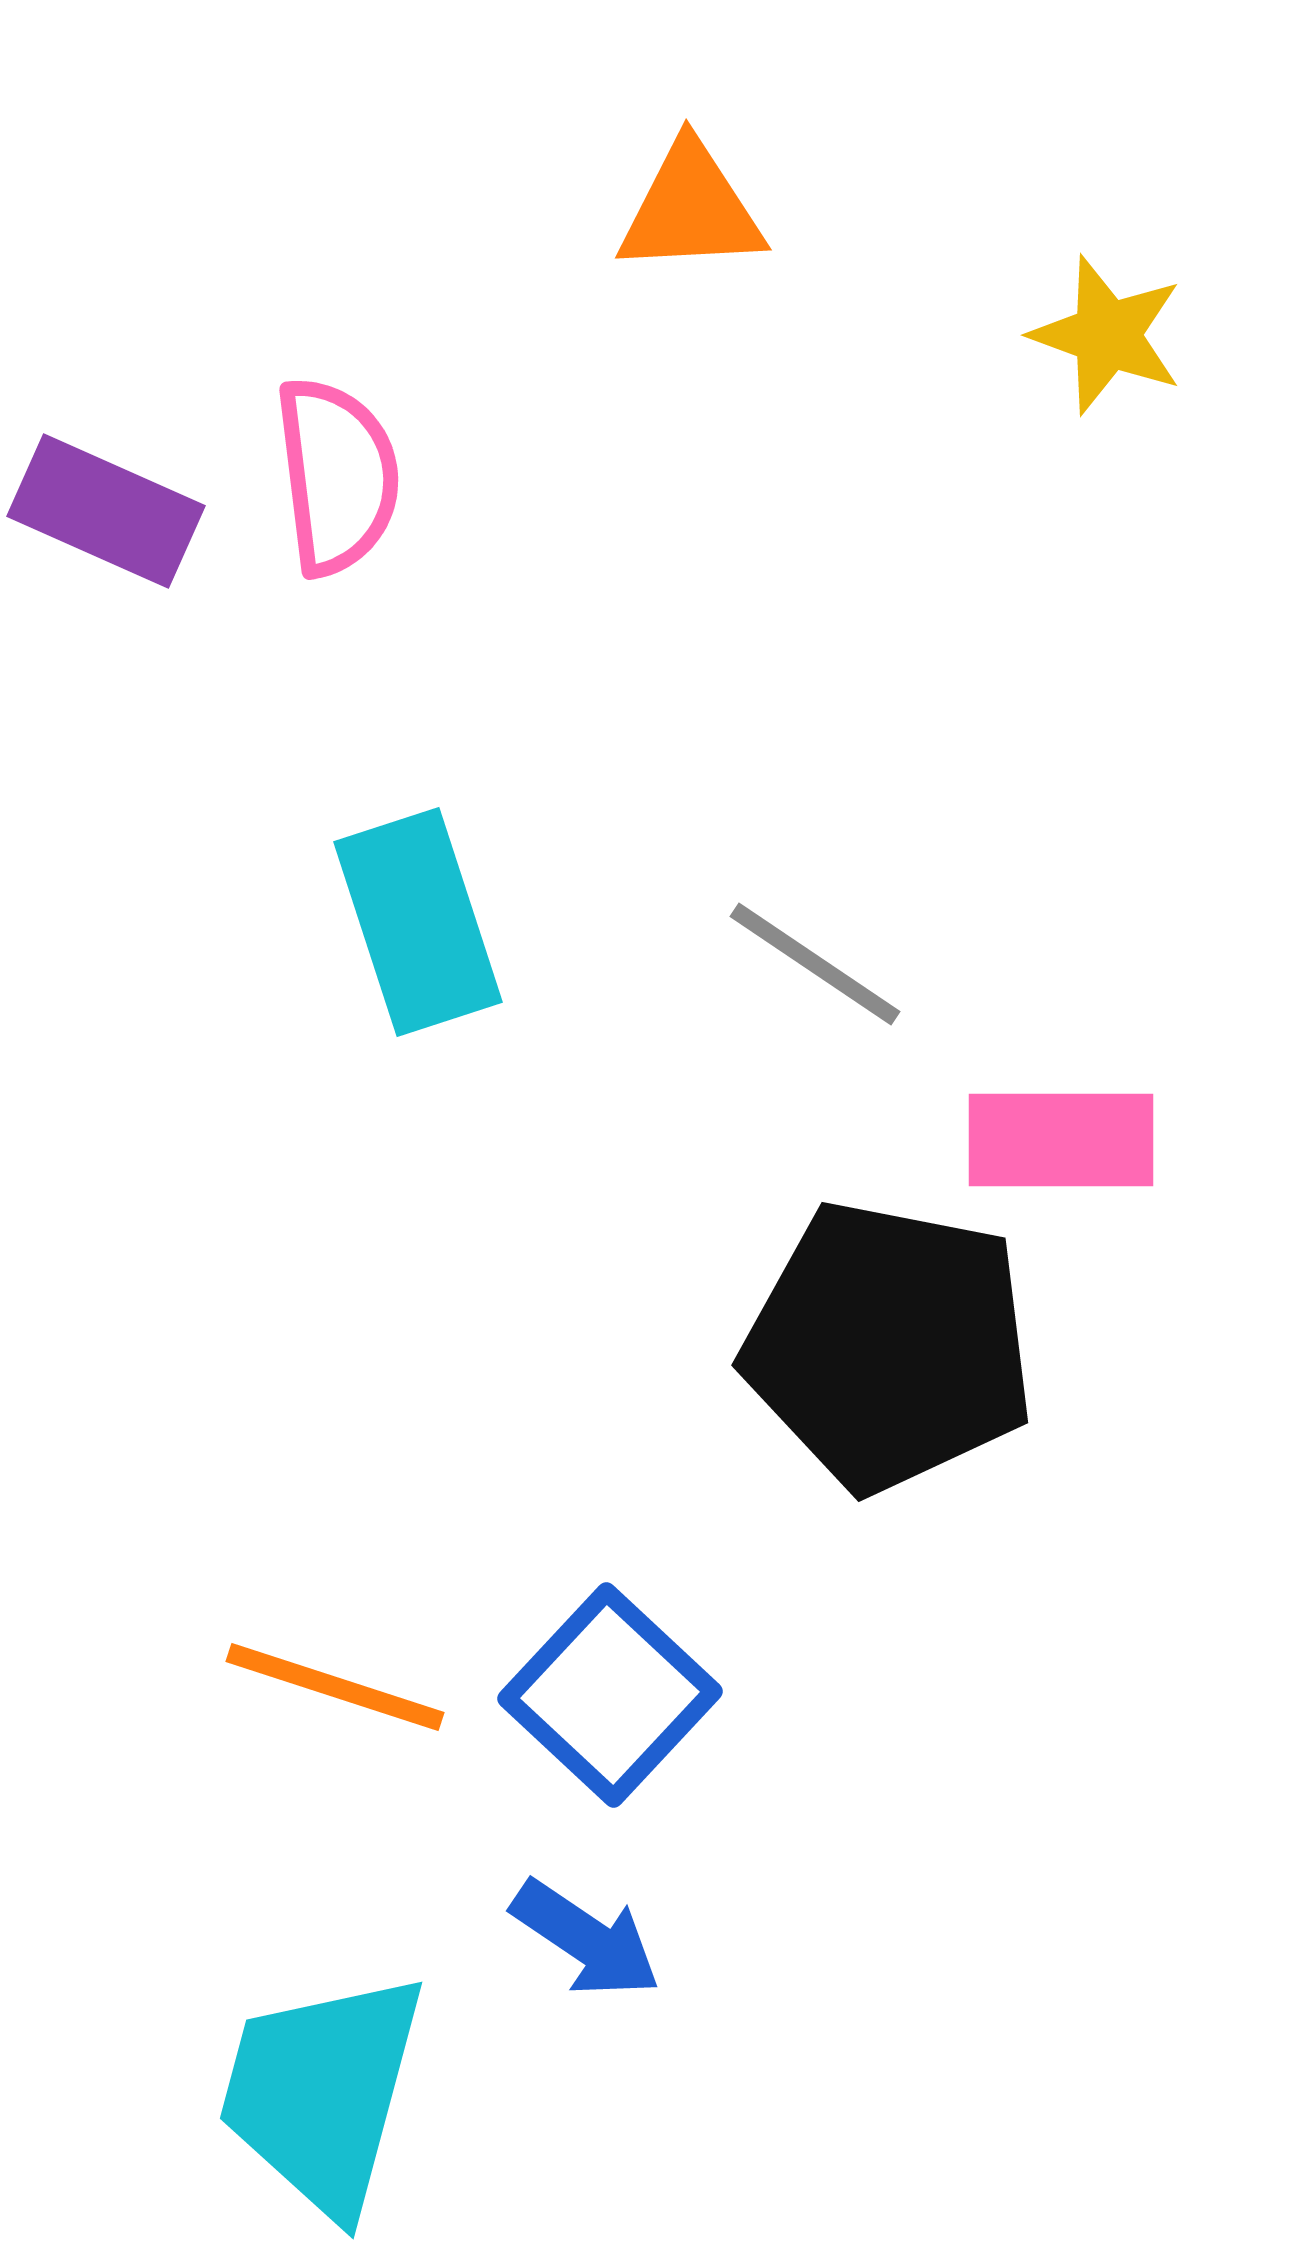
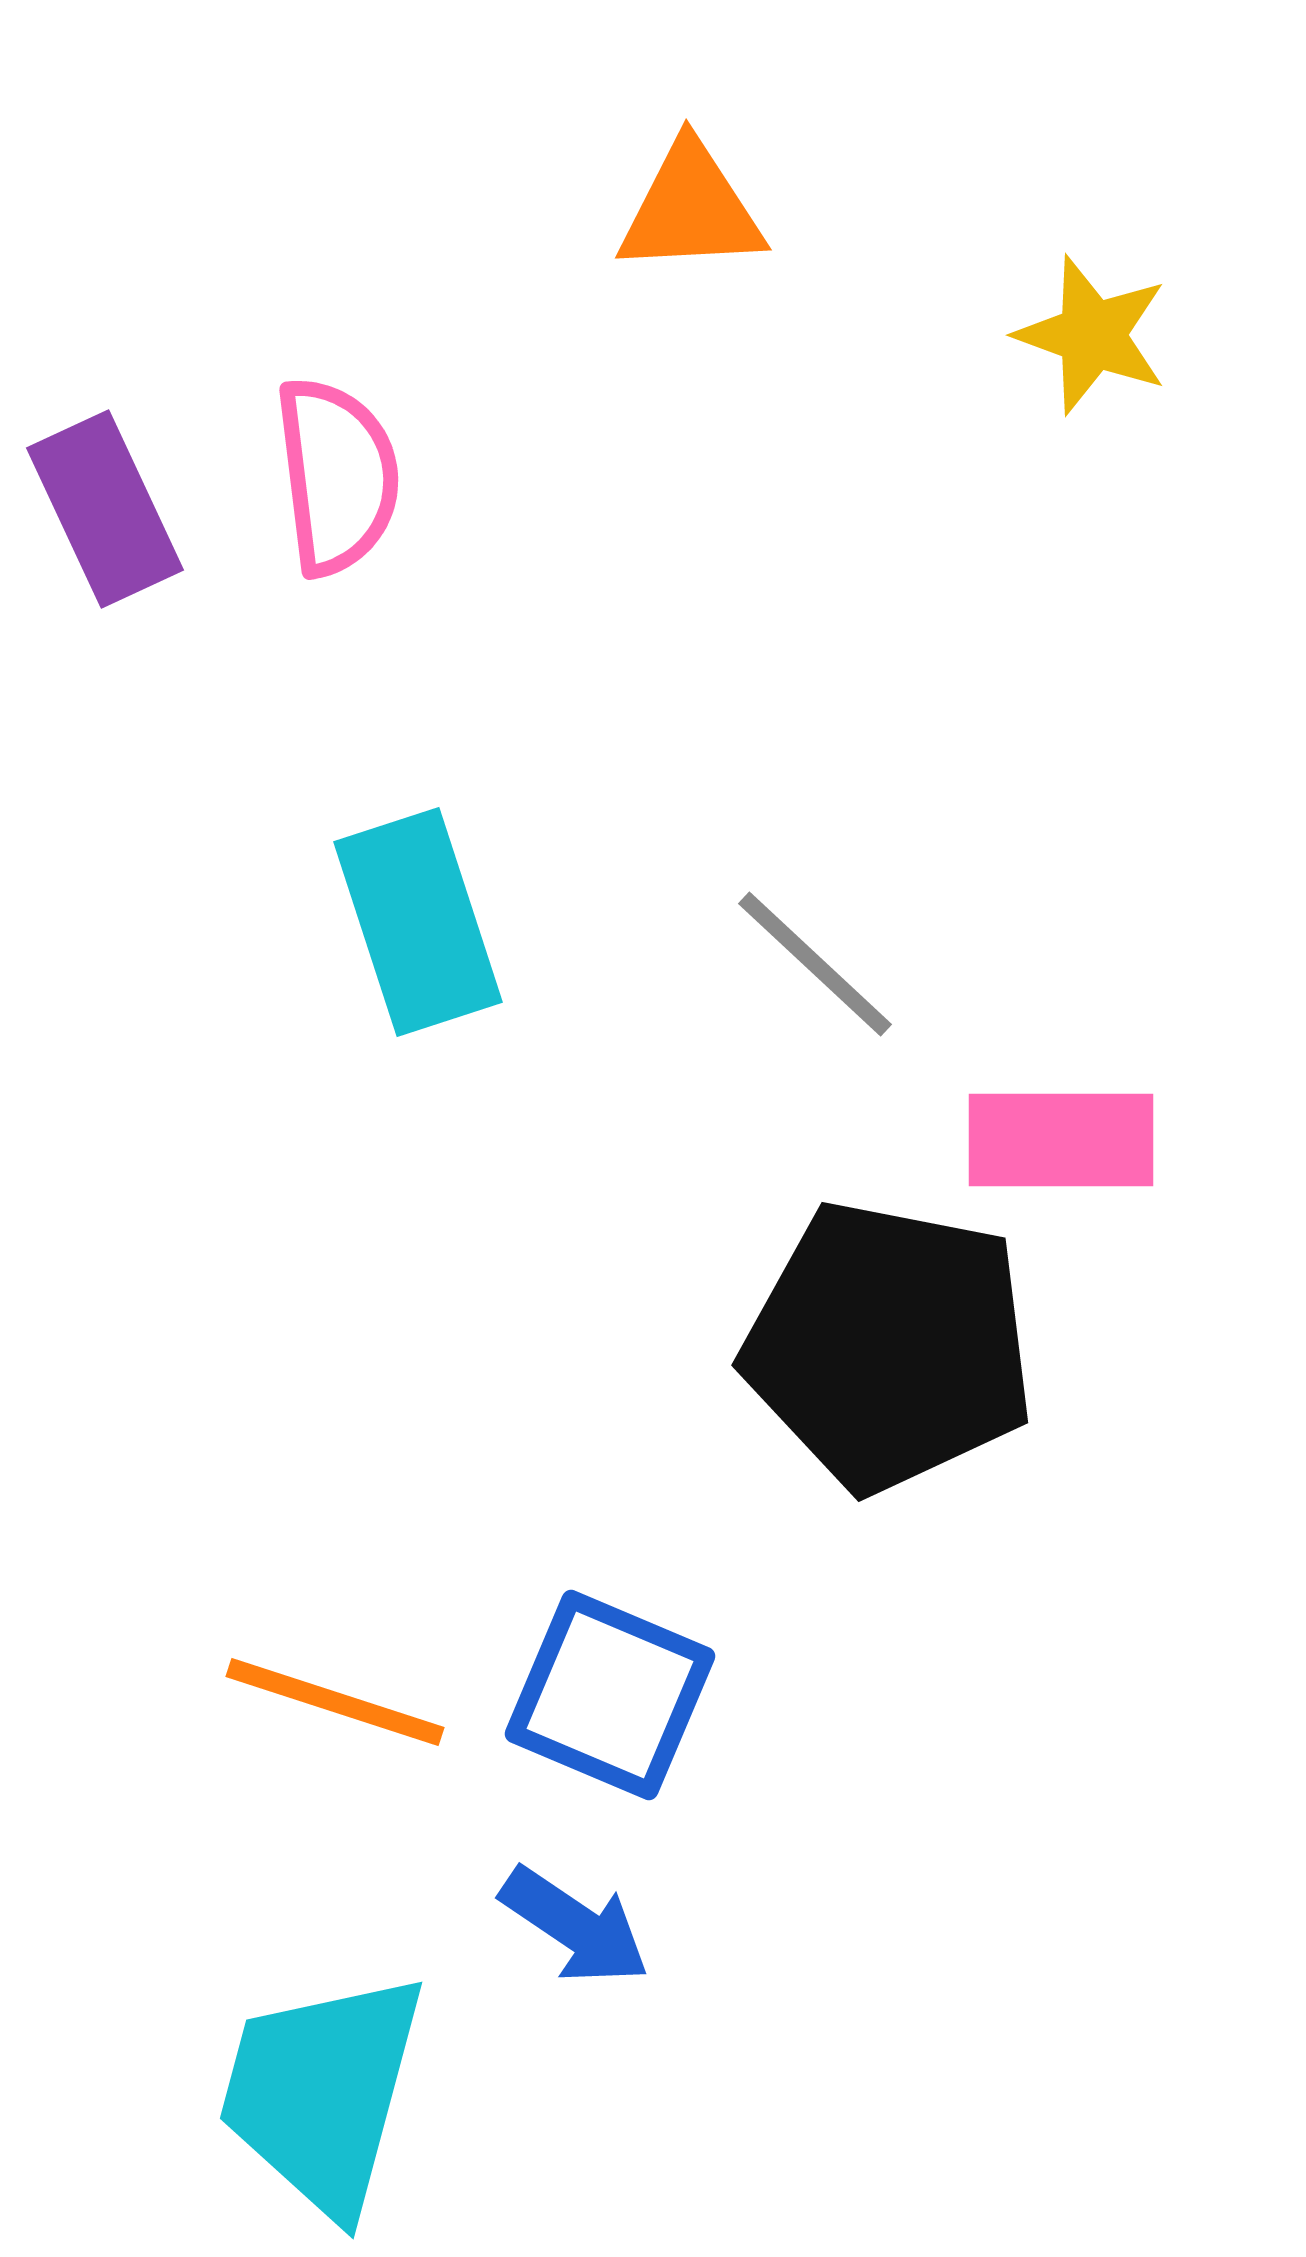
yellow star: moved 15 px left
purple rectangle: moved 1 px left, 2 px up; rotated 41 degrees clockwise
gray line: rotated 9 degrees clockwise
orange line: moved 15 px down
blue square: rotated 20 degrees counterclockwise
blue arrow: moved 11 px left, 13 px up
